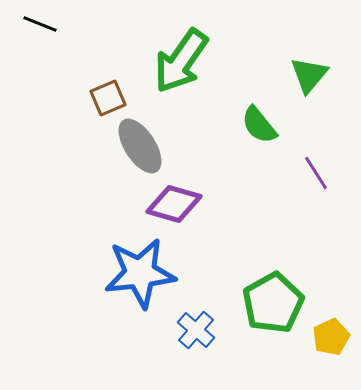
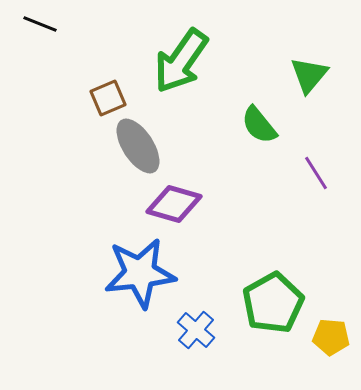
gray ellipse: moved 2 px left
yellow pentagon: rotated 30 degrees clockwise
